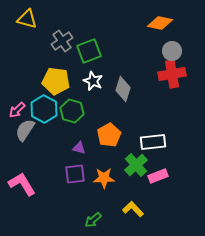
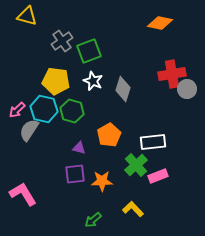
yellow triangle: moved 3 px up
gray circle: moved 15 px right, 38 px down
cyan hexagon: rotated 16 degrees counterclockwise
gray semicircle: moved 4 px right
orange star: moved 2 px left, 3 px down
pink L-shape: moved 1 px right, 10 px down
